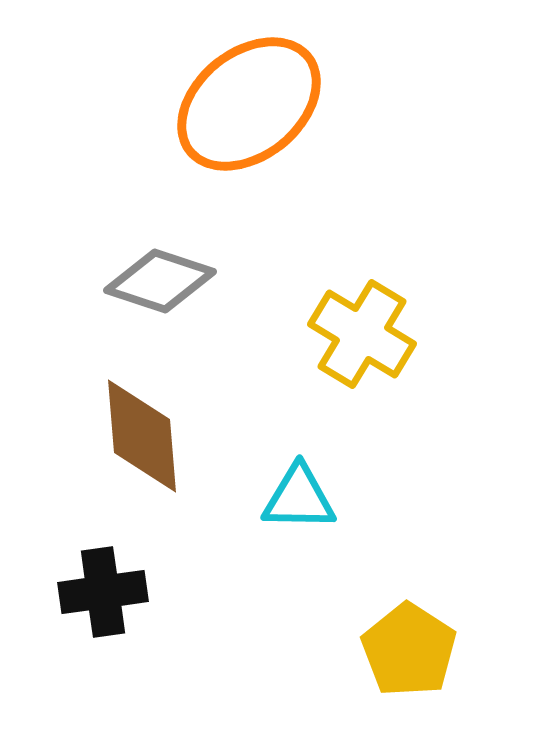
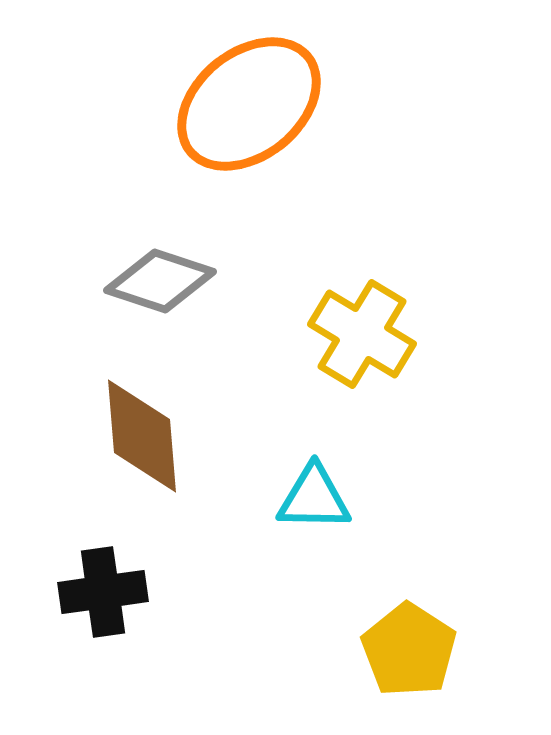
cyan triangle: moved 15 px right
